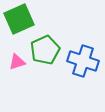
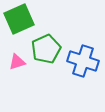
green pentagon: moved 1 px right, 1 px up
